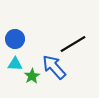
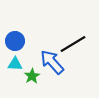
blue circle: moved 2 px down
blue arrow: moved 2 px left, 5 px up
